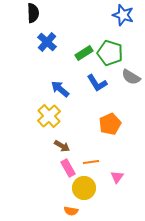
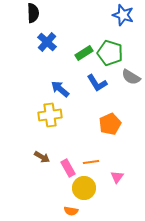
yellow cross: moved 1 px right, 1 px up; rotated 35 degrees clockwise
brown arrow: moved 20 px left, 11 px down
